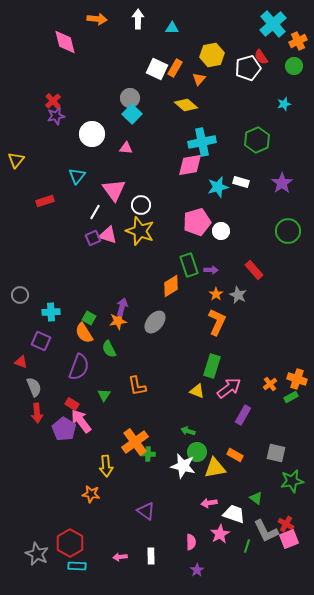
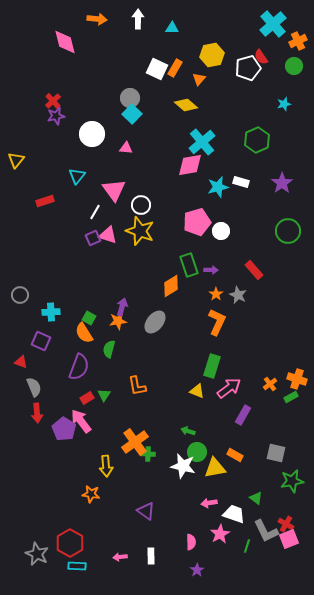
cyan cross at (202, 142): rotated 28 degrees counterclockwise
green semicircle at (109, 349): rotated 42 degrees clockwise
red rectangle at (72, 404): moved 15 px right, 6 px up; rotated 64 degrees counterclockwise
